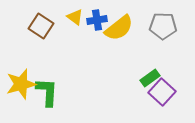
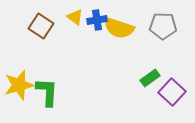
yellow semicircle: rotated 56 degrees clockwise
yellow star: moved 2 px left, 1 px down
purple square: moved 10 px right
